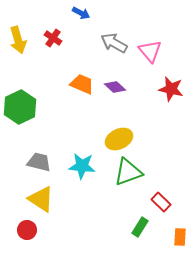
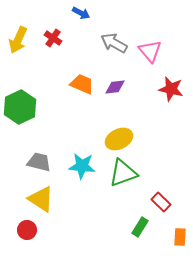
yellow arrow: rotated 40 degrees clockwise
purple diamond: rotated 50 degrees counterclockwise
green triangle: moved 5 px left, 1 px down
